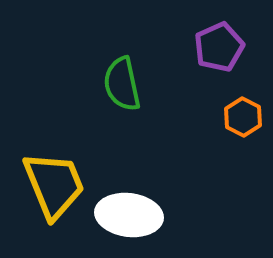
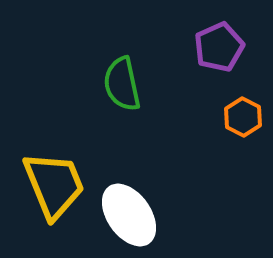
white ellipse: rotated 48 degrees clockwise
